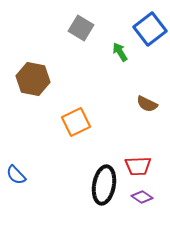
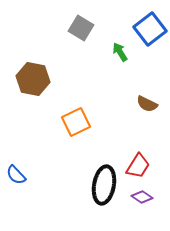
red trapezoid: rotated 56 degrees counterclockwise
